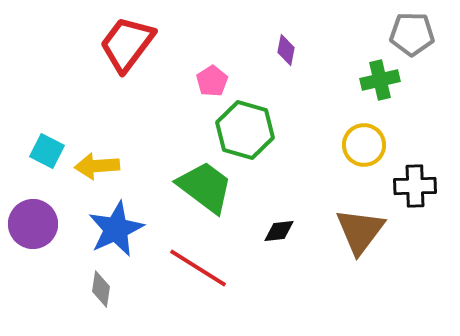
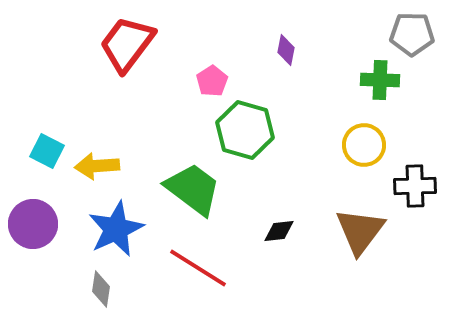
green cross: rotated 15 degrees clockwise
green trapezoid: moved 12 px left, 2 px down
